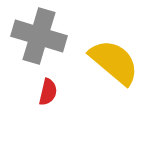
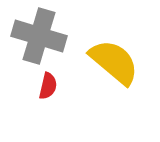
red semicircle: moved 6 px up
